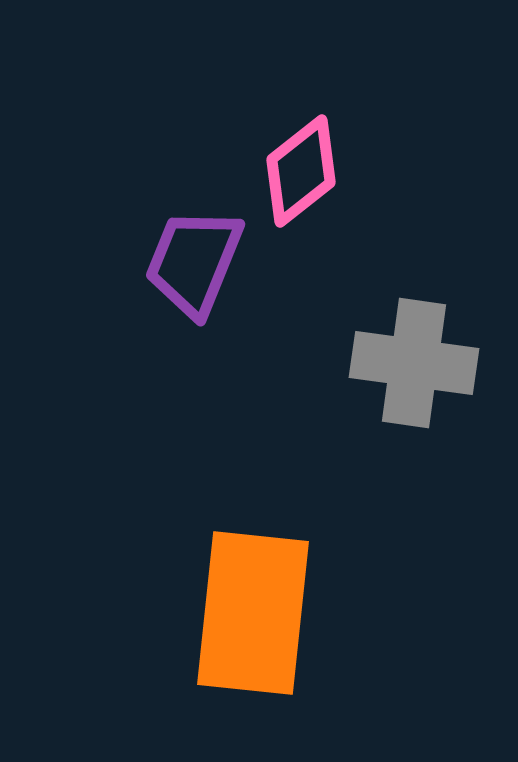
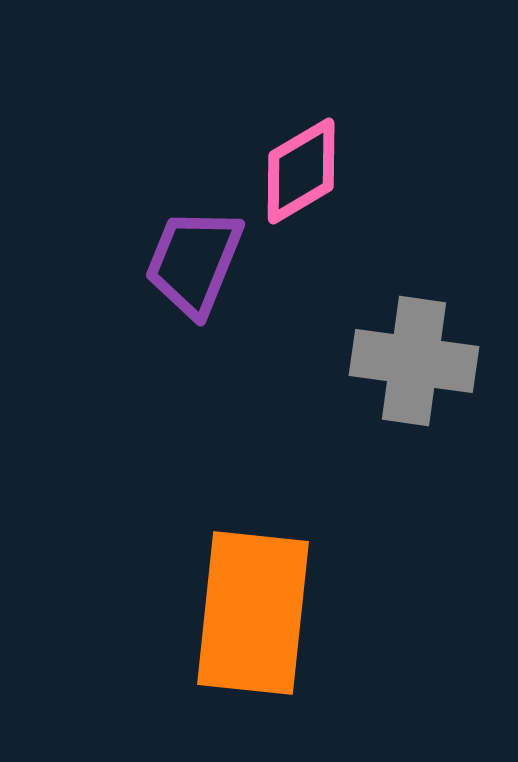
pink diamond: rotated 8 degrees clockwise
gray cross: moved 2 px up
